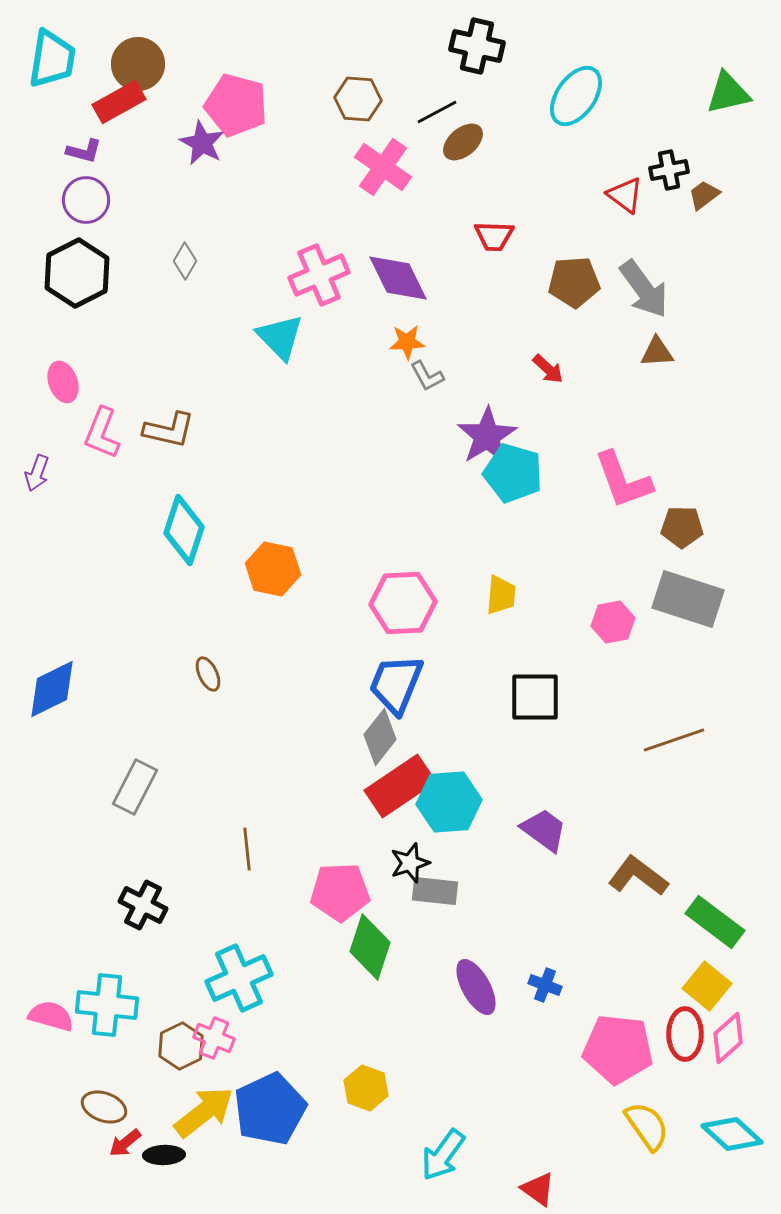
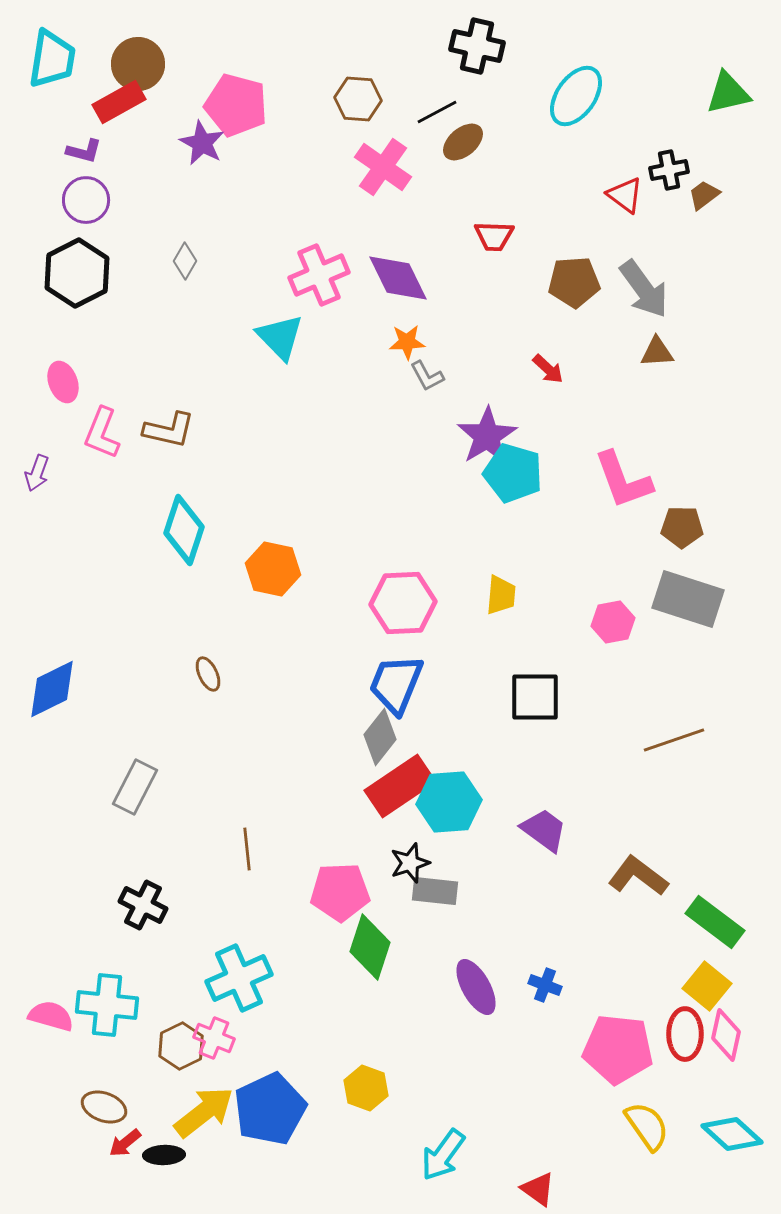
pink diamond at (728, 1038): moved 2 px left, 3 px up; rotated 36 degrees counterclockwise
